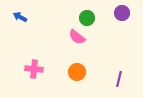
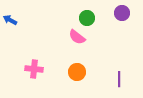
blue arrow: moved 10 px left, 3 px down
purple line: rotated 14 degrees counterclockwise
